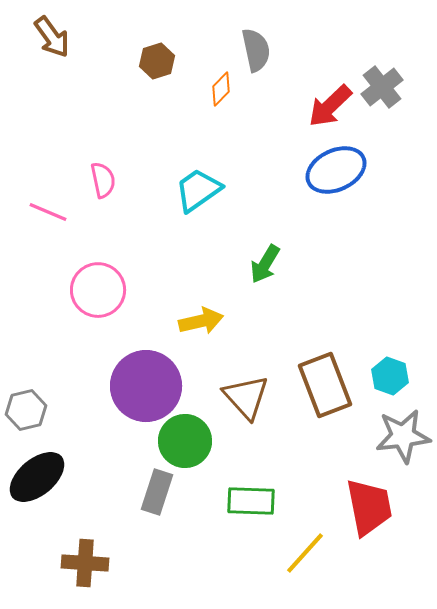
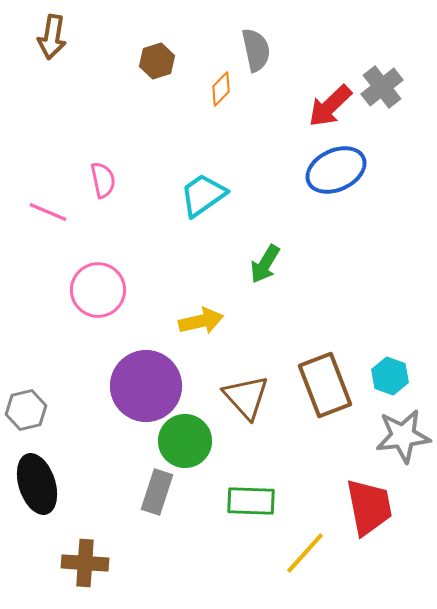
brown arrow: rotated 45 degrees clockwise
cyan trapezoid: moved 5 px right, 5 px down
black ellipse: moved 7 px down; rotated 68 degrees counterclockwise
